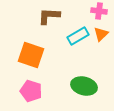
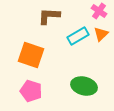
pink cross: rotated 28 degrees clockwise
